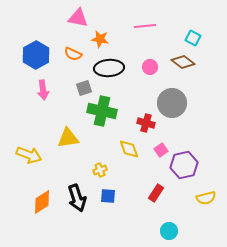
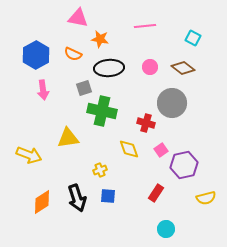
brown diamond: moved 6 px down
cyan circle: moved 3 px left, 2 px up
